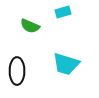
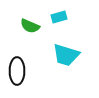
cyan rectangle: moved 4 px left, 5 px down
cyan trapezoid: moved 9 px up
